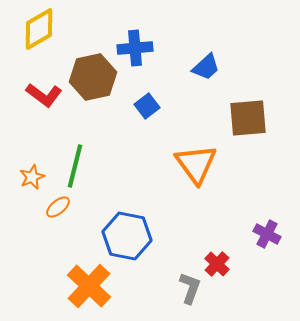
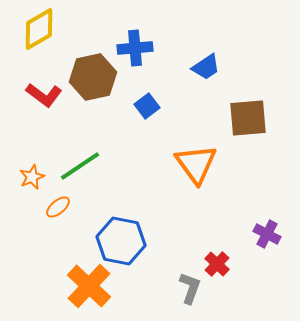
blue trapezoid: rotated 8 degrees clockwise
green line: moved 5 px right; rotated 42 degrees clockwise
blue hexagon: moved 6 px left, 5 px down
